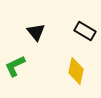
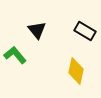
black triangle: moved 1 px right, 2 px up
green L-shape: moved 11 px up; rotated 75 degrees clockwise
